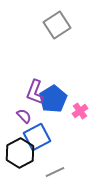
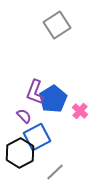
pink cross: rotated 14 degrees counterclockwise
gray line: rotated 18 degrees counterclockwise
